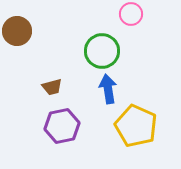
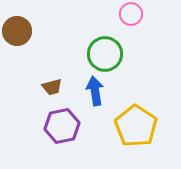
green circle: moved 3 px right, 3 px down
blue arrow: moved 13 px left, 2 px down
yellow pentagon: rotated 9 degrees clockwise
